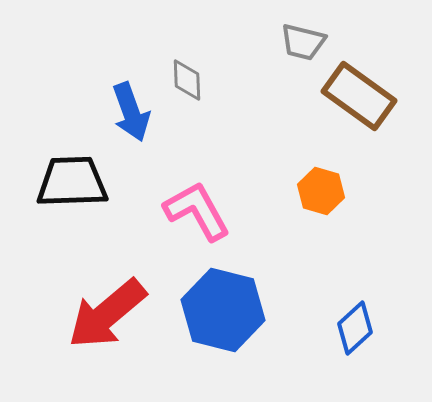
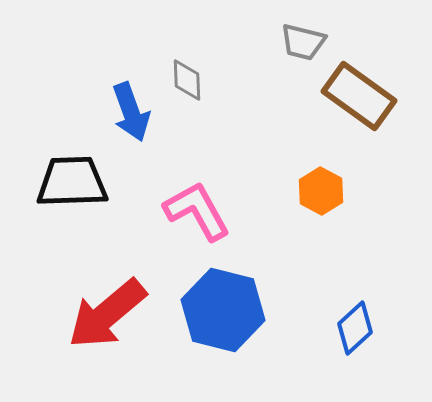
orange hexagon: rotated 12 degrees clockwise
